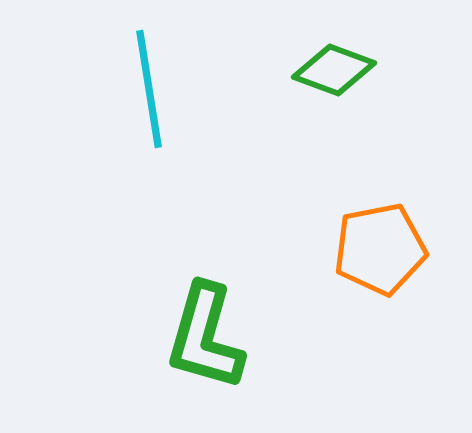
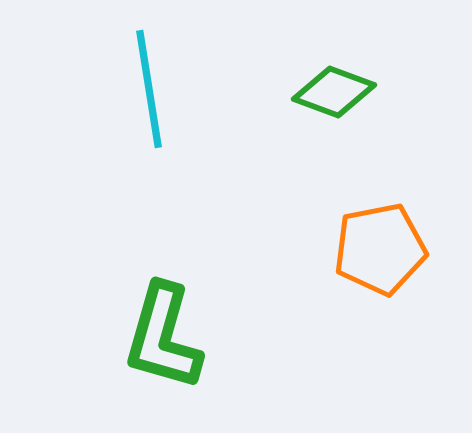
green diamond: moved 22 px down
green L-shape: moved 42 px left
